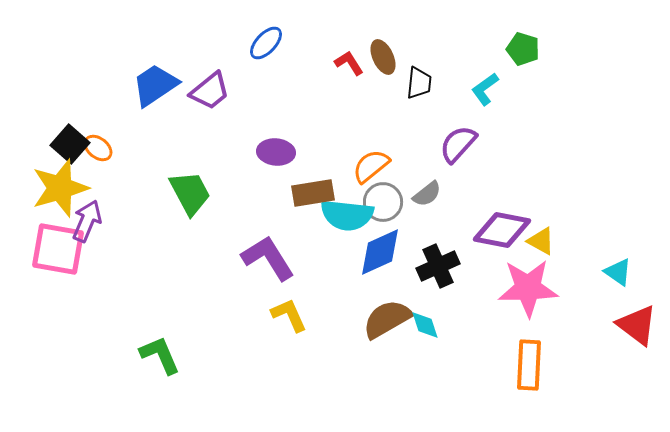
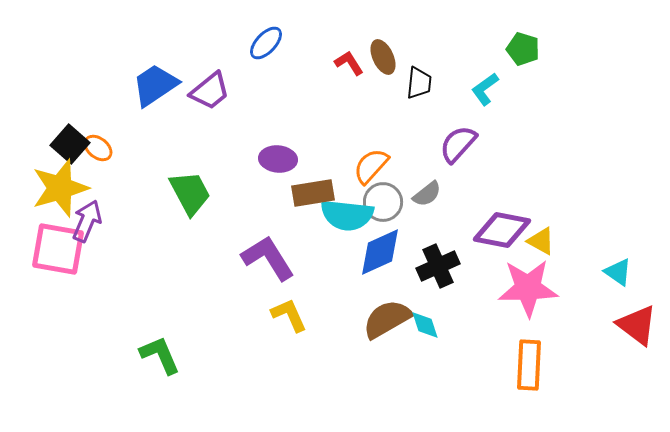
purple ellipse: moved 2 px right, 7 px down
orange semicircle: rotated 9 degrees counterclockwise
